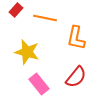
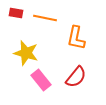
red rectangle: moved 3 px down; rotated 56 degrees clockwise
yellow star: moved 1 px left, 1 px down
pink rectangle: moved 2 px right, 4 px up
